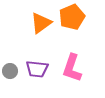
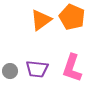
orange pentagon: rotated 25 degrees counterclockwise
orange triangle: moved 3 px up
